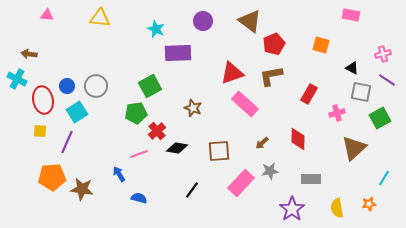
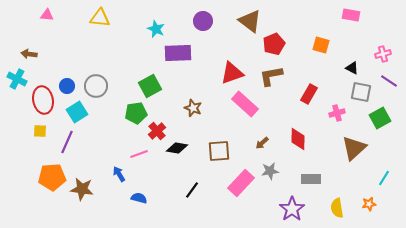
purple line at (387, 80): moved 2 px right, 1 px down
